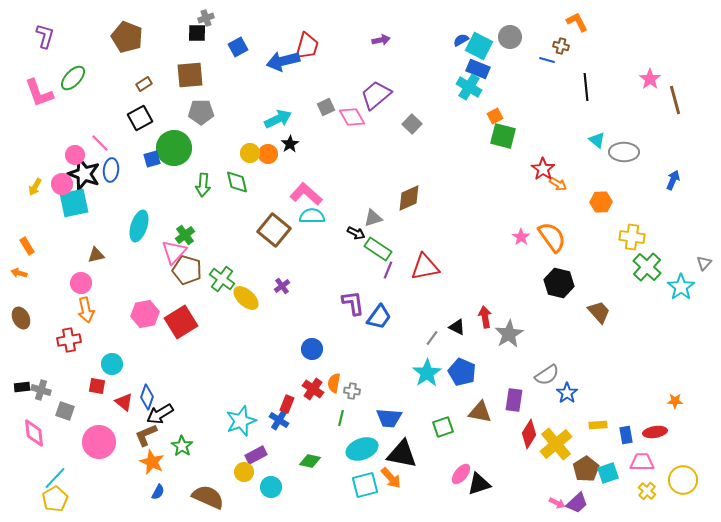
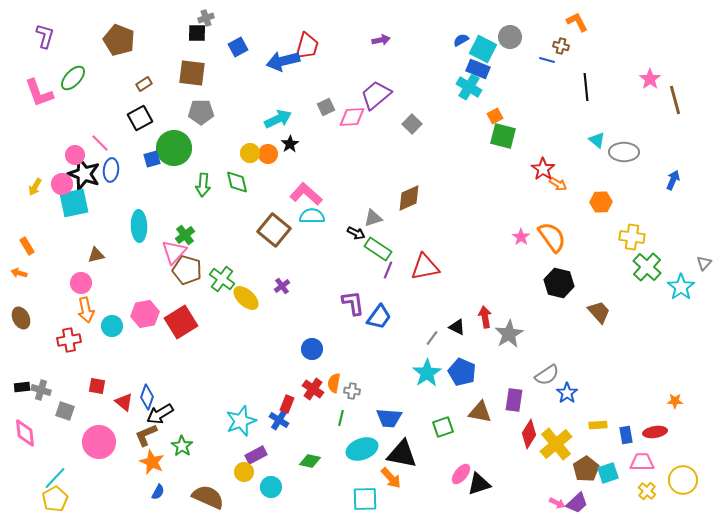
brown pentagon at (127, 37): moved 8 px left, 3 px down
cyan square at (479, 46): moved 4 px right, 3 px down
brown square at (190, 75): moved 2 px right, 2 px up; rotated 12 degrees clockwise
pink diamond at (352, 117): rotated 64 degrees counterclockwise
cyan ellipse at (139, 226): rotated 20 degrees counterclockwise
cyan circle at (112, 364): moved 38 px up
pink diamond at (34, 433): moved 9 px left
cyan square at (365, 485): moved 14 px down; rotated 12 degrees clockwise
